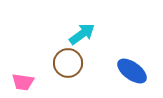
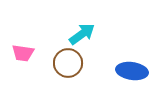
blue ellipse: rotated 28 degrees counterclockwise
pink trapezoid: moved 29 px up
